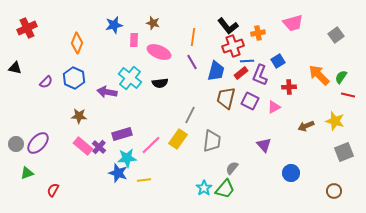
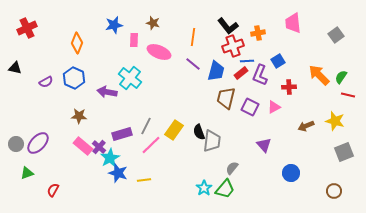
pink trapezoid at (293, 23): rotated 100 degrees clockwise
purple line at (192, 62): moved 1 px right, 2 px down; rotated 21 degrees counterclockwise
purple semicircle at (46, 82): rotated 16 degrees clockwise
black semicircle at (160, 83): moved 39 px right, 49 px down; rotated 77 degrees clockwise
purple square at (250, 101): moved 6 px down
gray line at (190, 115): moved 44 px left, 11 px down
yellow rectangle at (178, 139): moved 4 px left, 9 px up
cyan star at (127, 158): moved 17 px left; rotated 24 degrees counterclockwise
